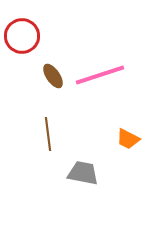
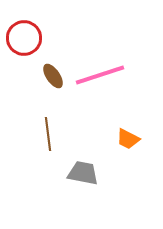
red circle: moved 2 px right, 2 px down
